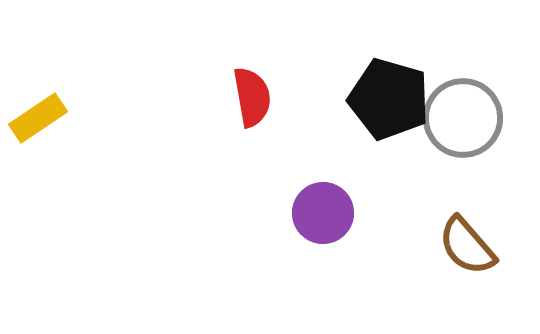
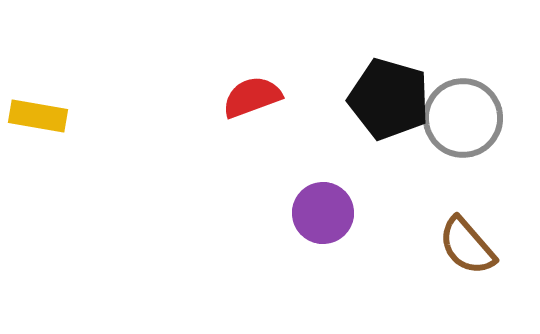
red semicircle: rotated 100 degrees counterclockwise
yellow rectangle: moved 2 px up; rotated 44 degrees clockwise
